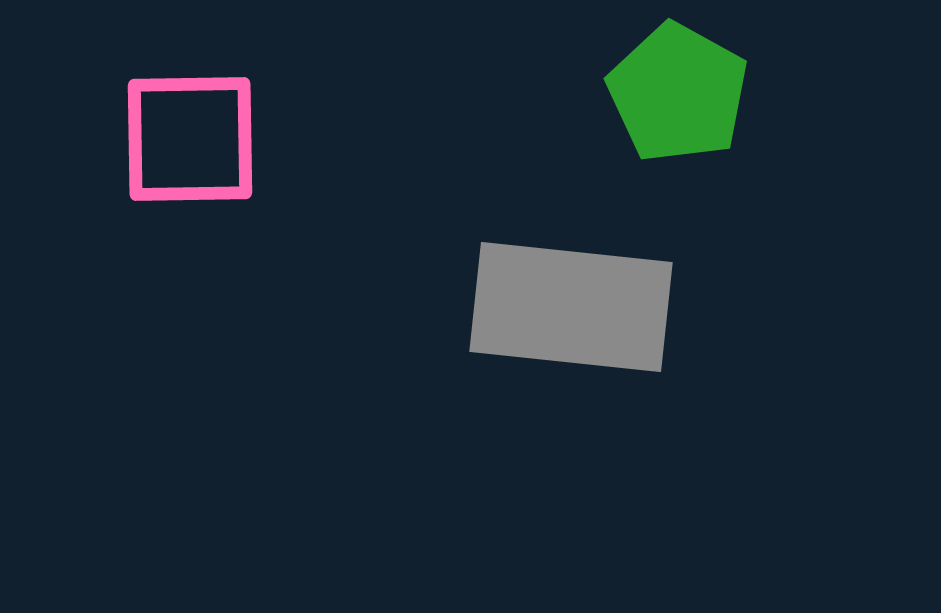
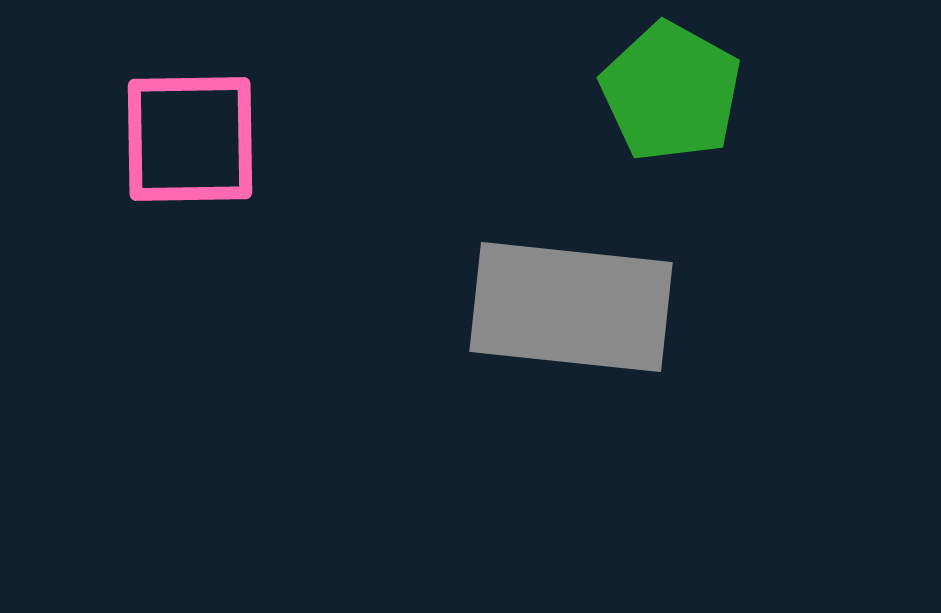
green pentagon: moved 7 px left, 1 px up
